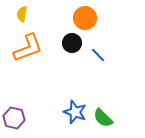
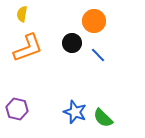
orange circle: moved 9 px right, 3 px down
purple hexagon: moved 3 px right, 9 px up
